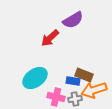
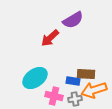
brown rectangle: moved 2 px right, 1 px up; rotated 18 degrees counterclockwise
pink cross: moved 2 px left, 1 px up
